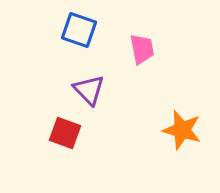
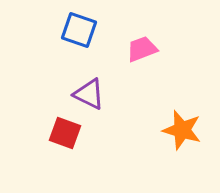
pink trapezoid: rotated 100 degrees counterclockwise
purple triangle: moved 4 px down; rotated 20 degrees counterclockwise
